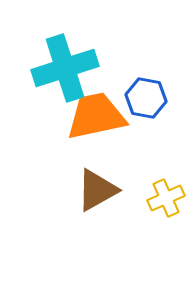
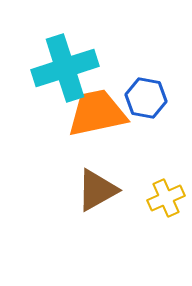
orange trapezoid: moved 1 px right, 3 px up
